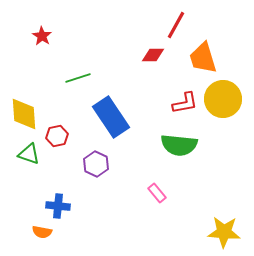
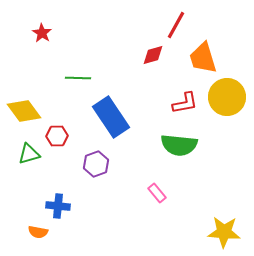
red star: moved 3 px up
red diamond: rotated 15 degrees counterclockwise
green line: rotated 20 degrees clockwise
yellow circle: moved 4 px right, 2 px up
yellow diamond: moved 3 px up; rotated 32 degrees counterclockwise
red hexagon: rotated 10 degrees clockwise
green triangle: rotated 35 degrees counterclockwise
purple hexagon: rotated 15 degrees clockwise
orange semicircle: moved 4 px left
